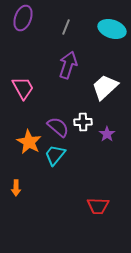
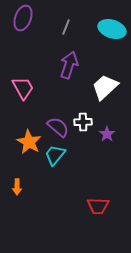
purple arrow: moved 1 px right
orange arrow: moved 1 px right, 1 px up
